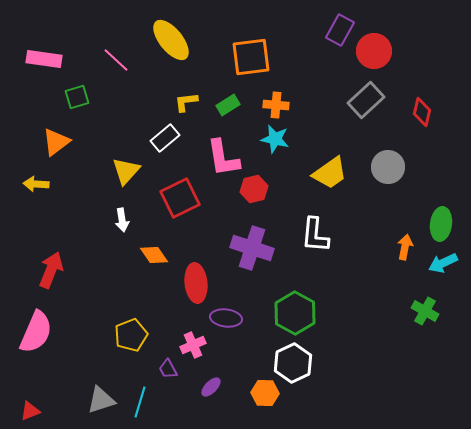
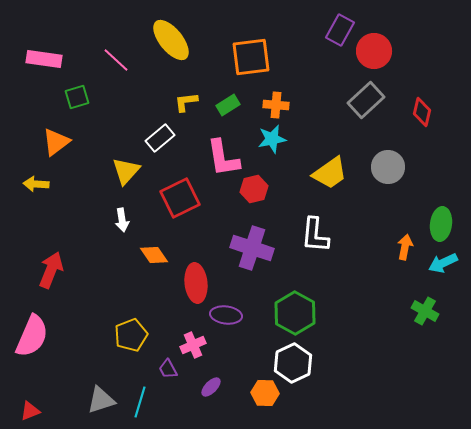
white rectangle at (165, 138): moved 5 px left
cyan star at (275, 139): moved 3 px left; rotated 24 degrees counterclockwise
purple ellipse at (226, 318): moved 3 px up
pink semicircle at (36, 332): moved 4 px left, 4 px down
